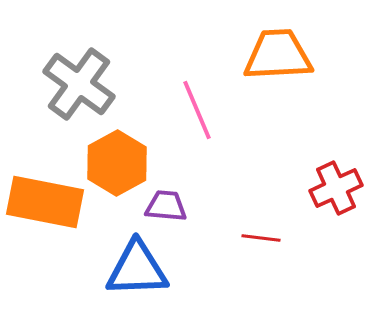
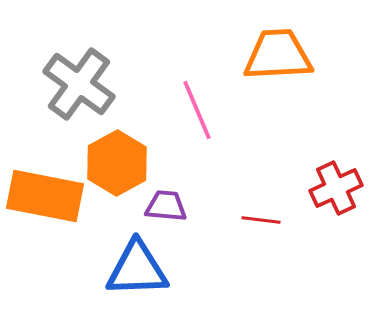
orange rectangle: moved 6 px up
red line: moved 18 px up
